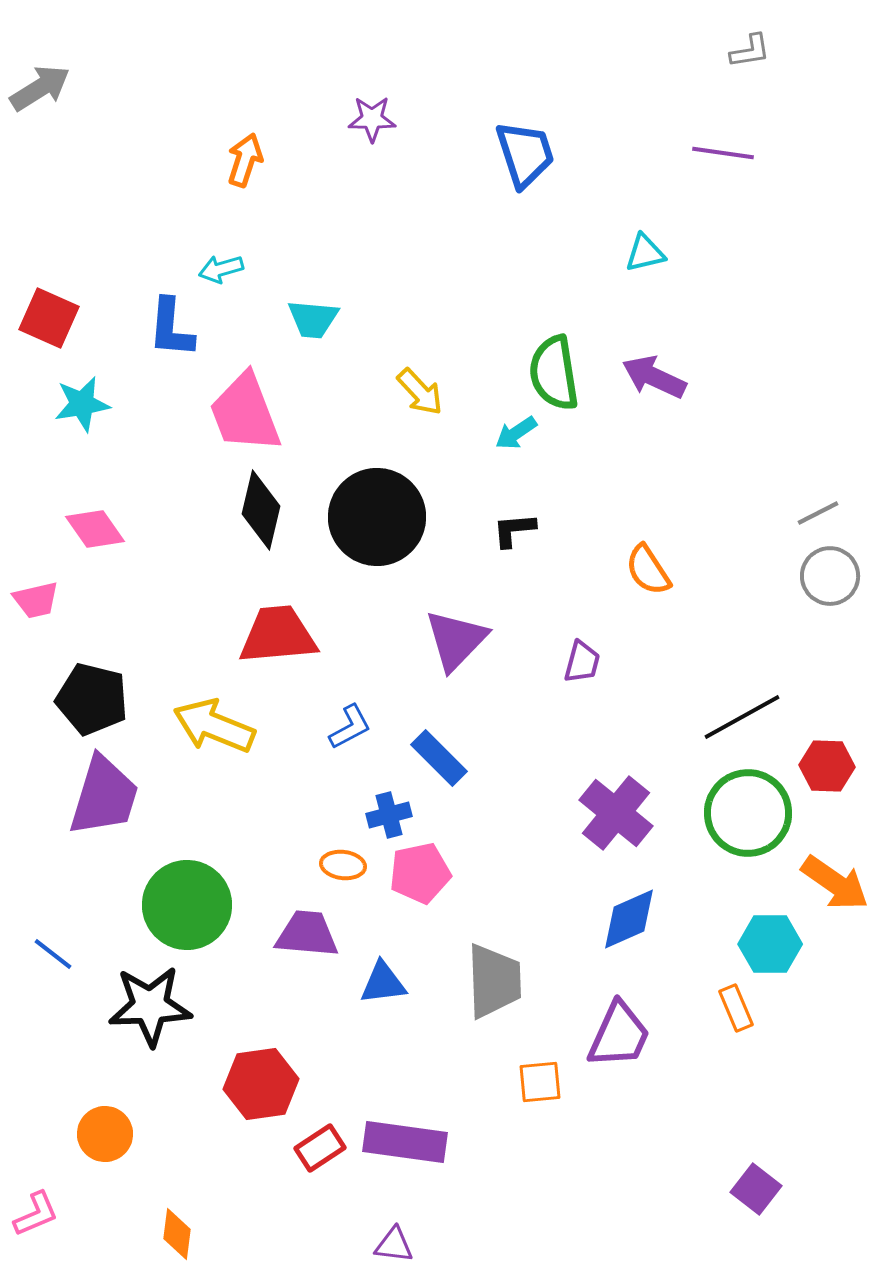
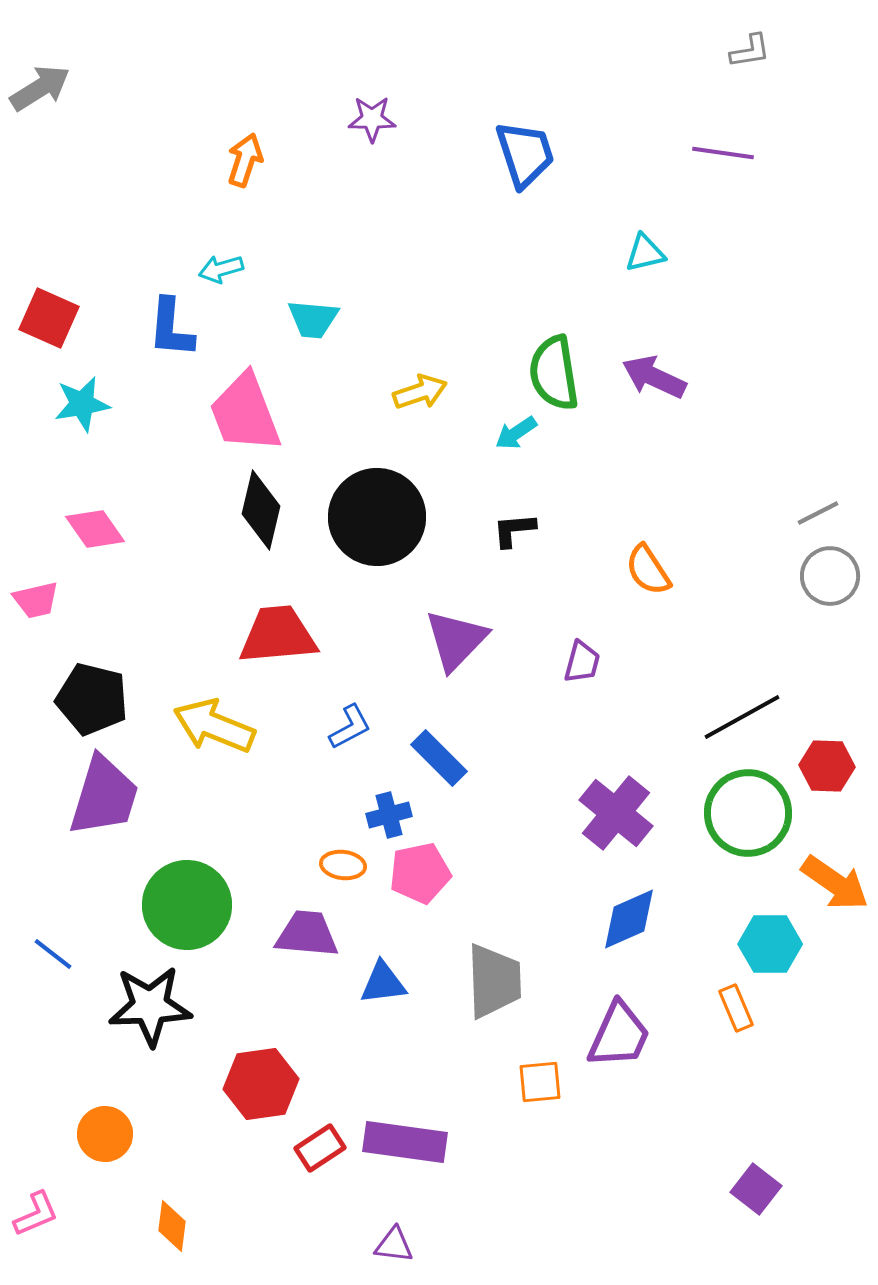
yellow arrow at (420, 392): rotated 66 degrees counterclockwise
orange diamond at (177, 1234): moved 5 px left, 8 px up
